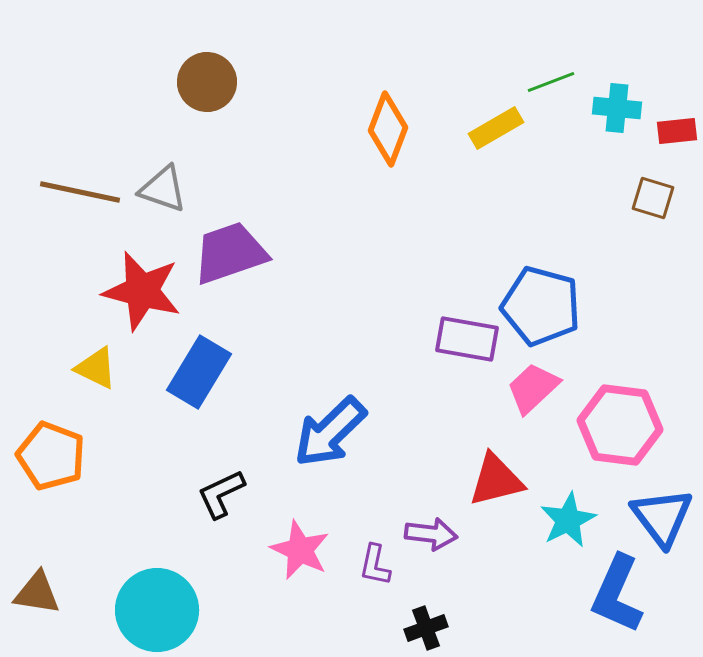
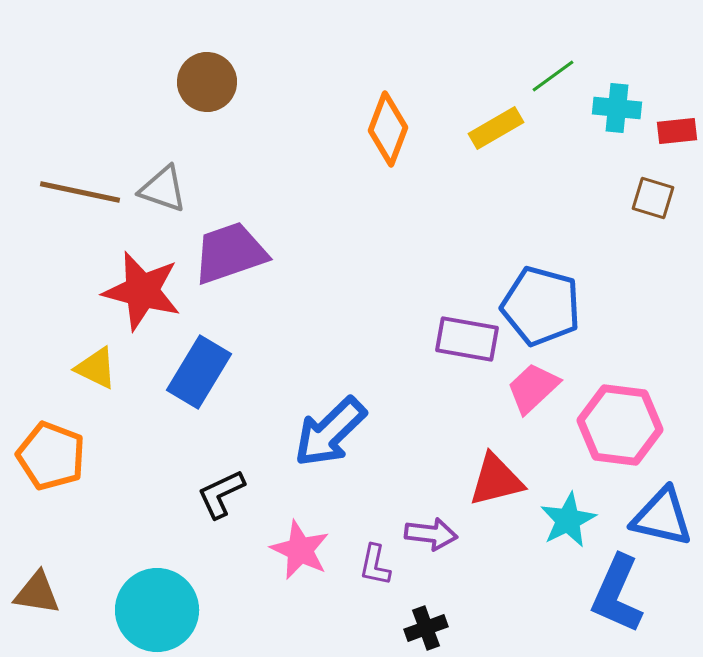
green line: moved 2 px right, 6 px up; rotated 15 degrees counterclockwise
blue triangle: rotated 40 degrees counterclockwise
